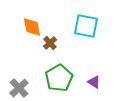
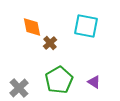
green pentagon: moved 2 px down
